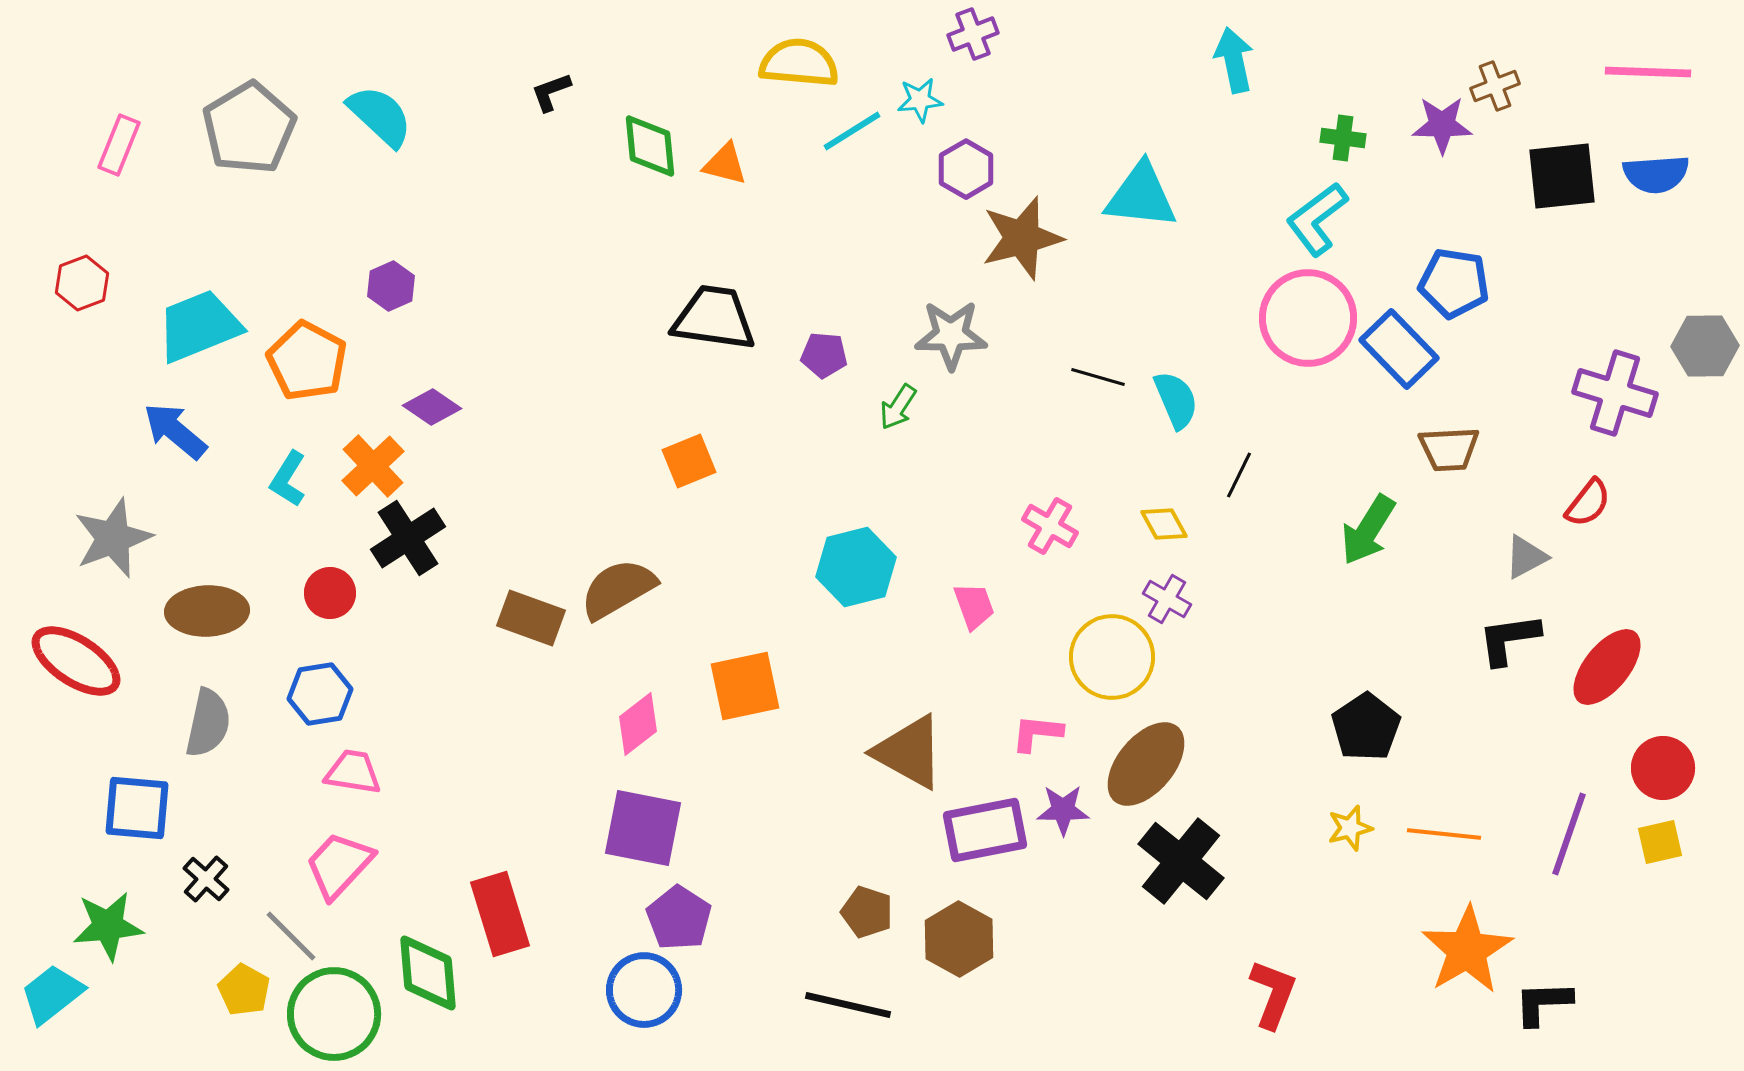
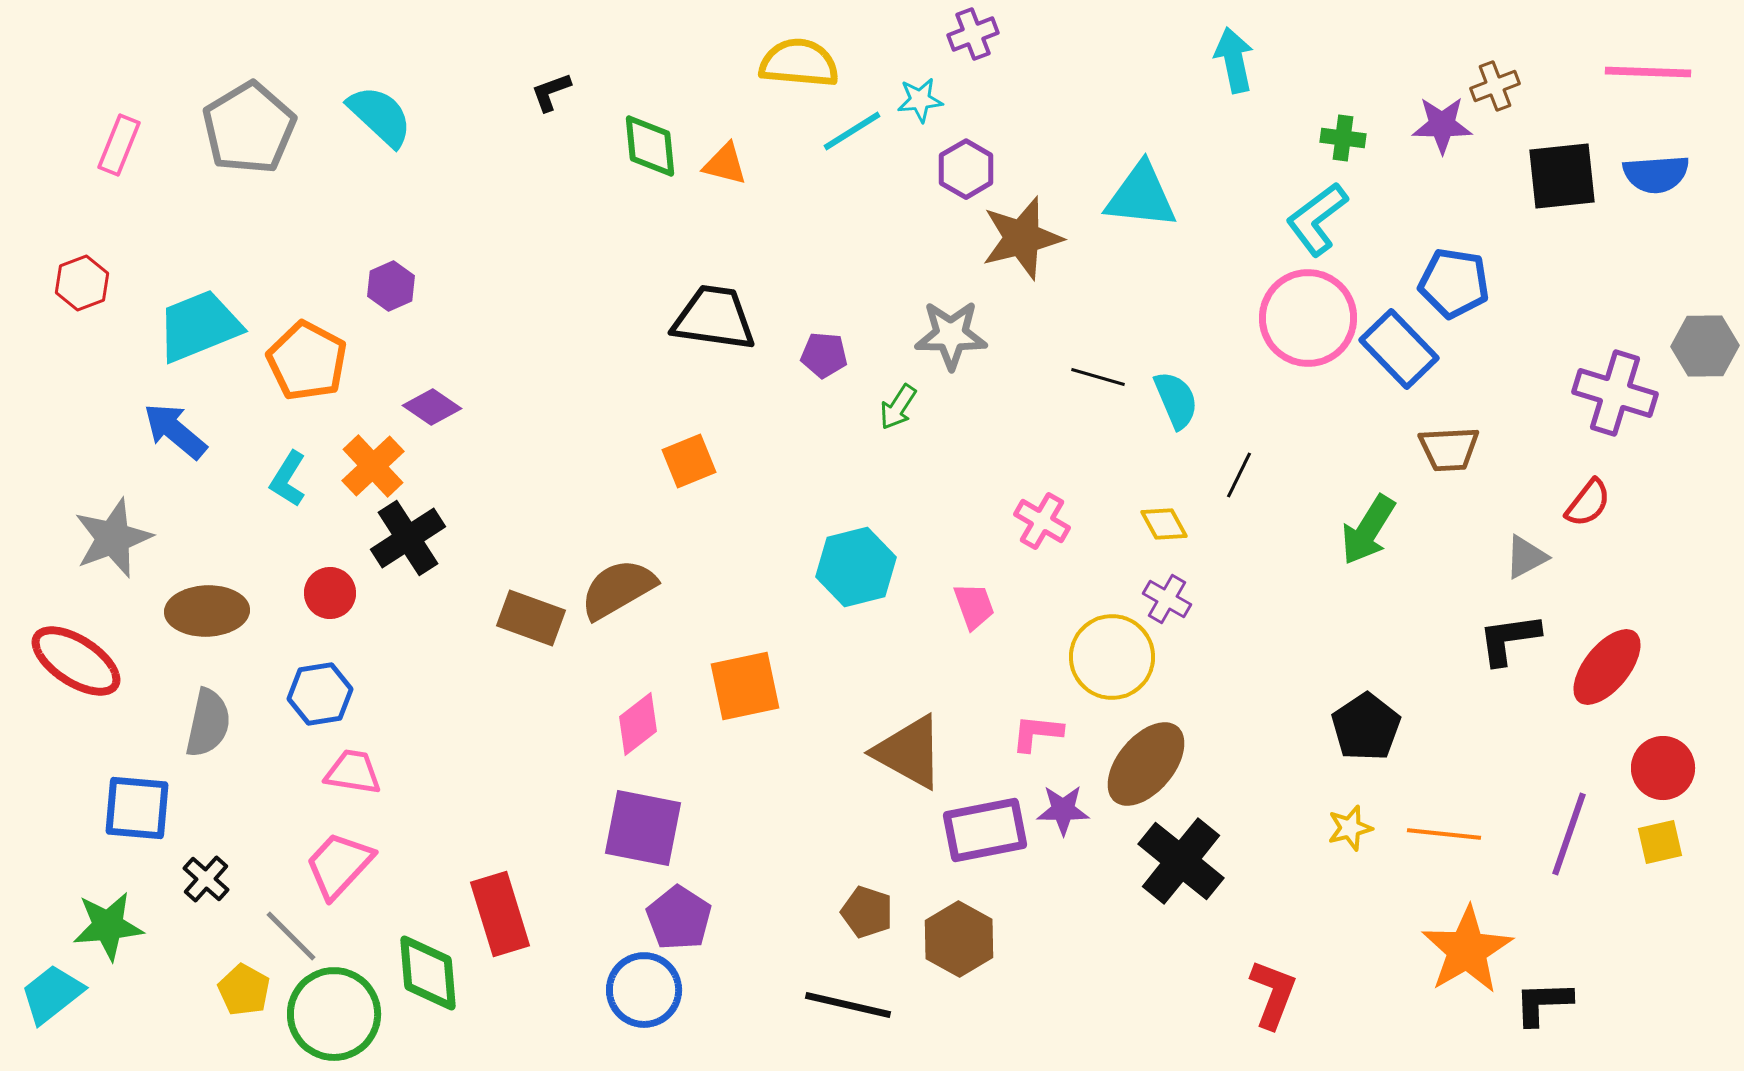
pink cross at (1050, 526): moved 8 px left, 5 px up
